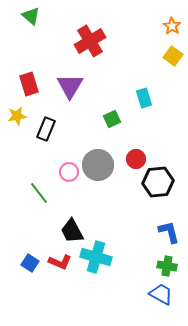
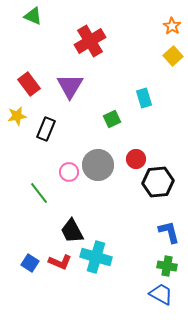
green triangle: moved 2 px right; rotated 18 degrees counterclockwise
yellow square: rotated 12 degrees clockwise
red rectangle: rotated 20 degrees counterclockwise
